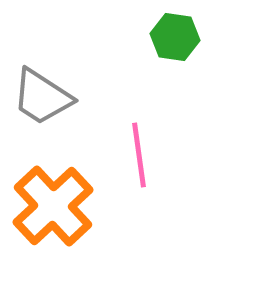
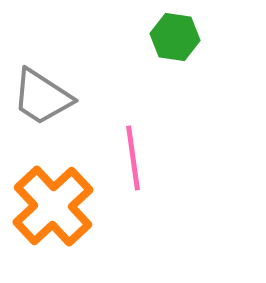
pink line: moved 6 px left, 3 px down
